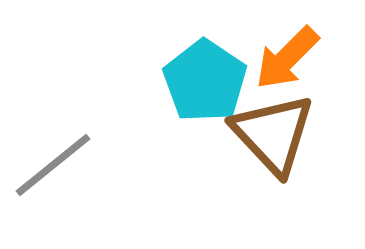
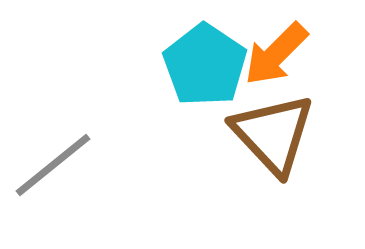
orange arrow: moved 11 px left, 4 px up
cyan pentagon: moved 16 px up
